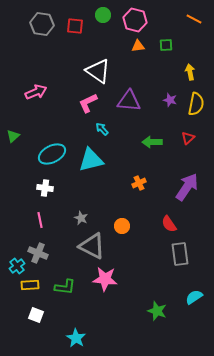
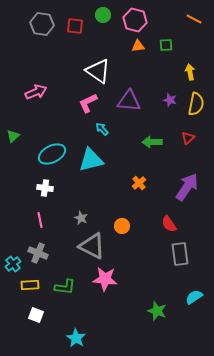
orange cross: rotated 16 degrees counterclockwise
cyan cross: moved 4 px left, 2 px up
